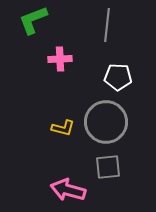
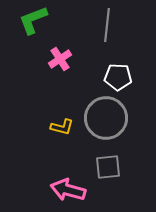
pink cross: rotated 30 degrees counterclockwise
gray circle: moved 4 px up
yellow L-shape: moved 1 px left, 1 px up
